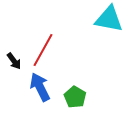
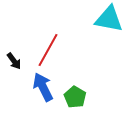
red line: moved 5 px right
blue arrow: moved 3 px right
